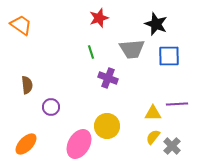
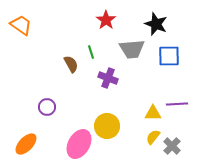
red star: moved 7 px right, 2 px down; rotated 18 degrees counterclockwise
brown semicircle: moved 44 px right, 21 px up; rotated 24 degrees counterclockwise
purple circle: moved 4 px left
